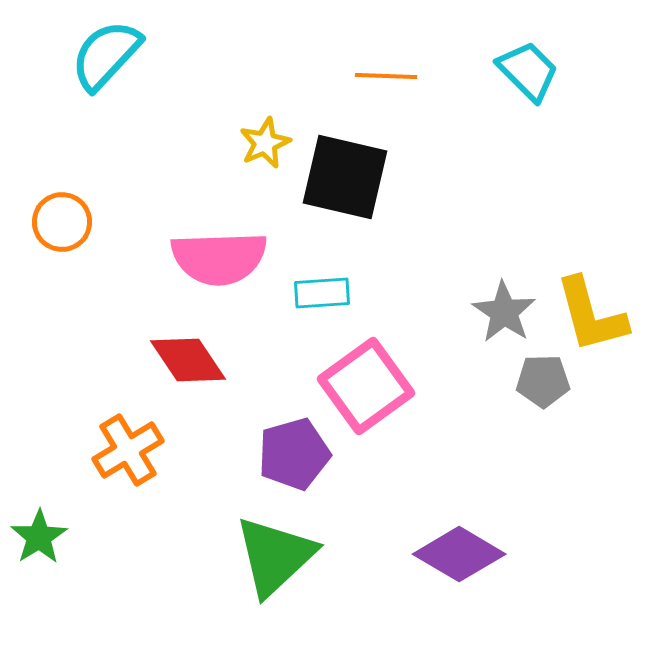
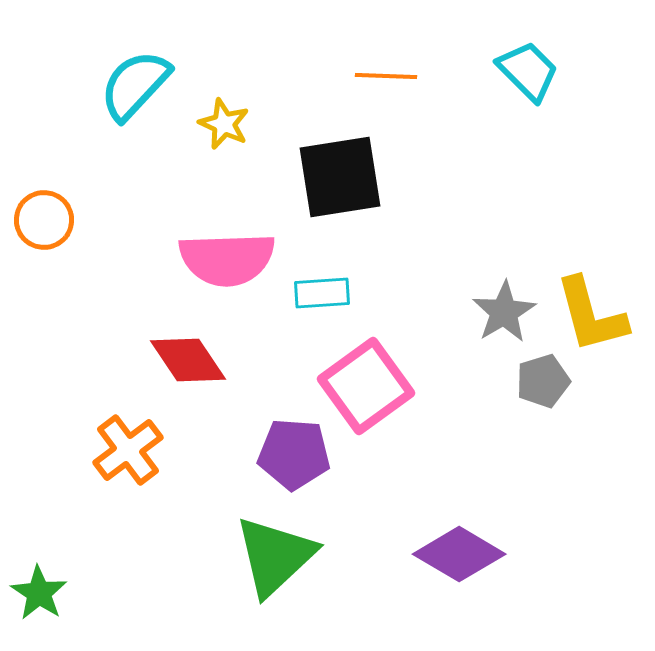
cyan semicircle: moved 29 px right, 30 px down
yellow star: moved 41 px left, 19 px up; rotated 24 degrees counterclockwise
black square: moved 5 px left; rotated 22 degrees counterclockwise
orange circle: moved 18 px left, 2 px up
pink semicircle: moved 8 px right, 1 px down
gray star: rotated 8 degrees clockwise
gray pentagon: rotated 16 degrees counterclockwise
orange cross: rotated 6 degrees counterclockwise
purple pentagon: rotated 20 degrees clockwise
green star: moved 56 px down; rotated 6 degrees counterclockwise
